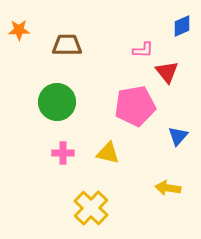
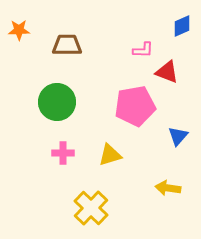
red triangle: rotated 30 degrees counterclockwise
yellow triangle: moved 2 px right, 2 px down; rotated 30 degrees counterclockwise
